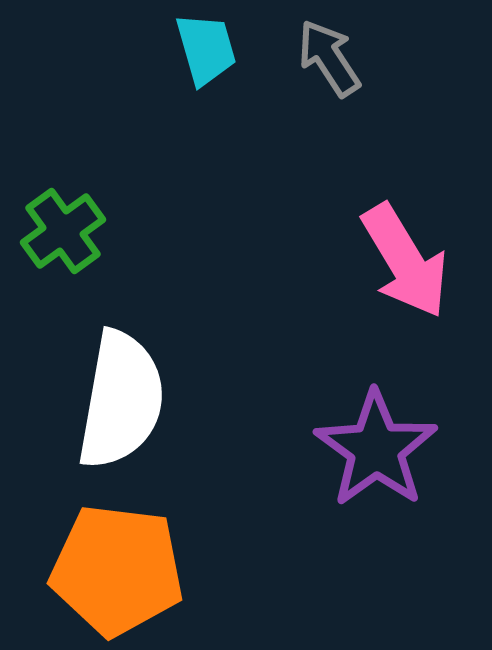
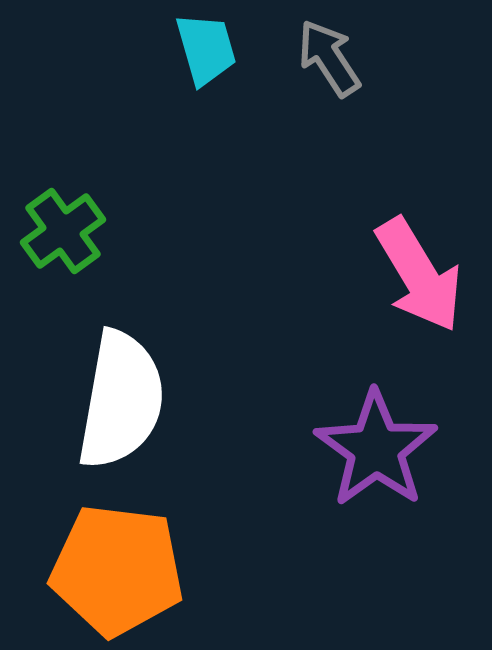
pink arrow: moved 14 px right, 14 px down
